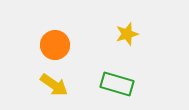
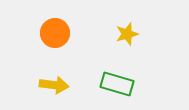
orange circle: moved 12 px up
yellow arrow: rotated 28 degrees counterclockwise
